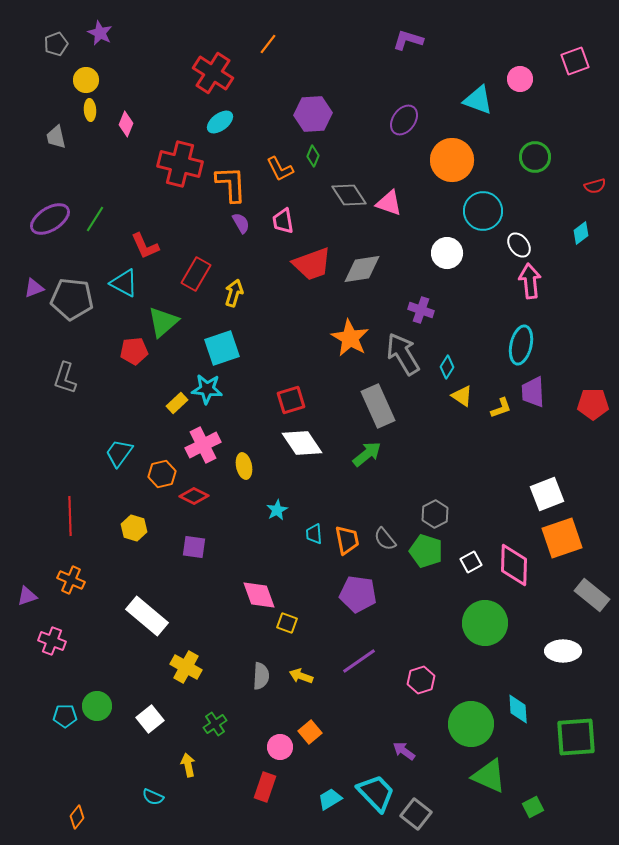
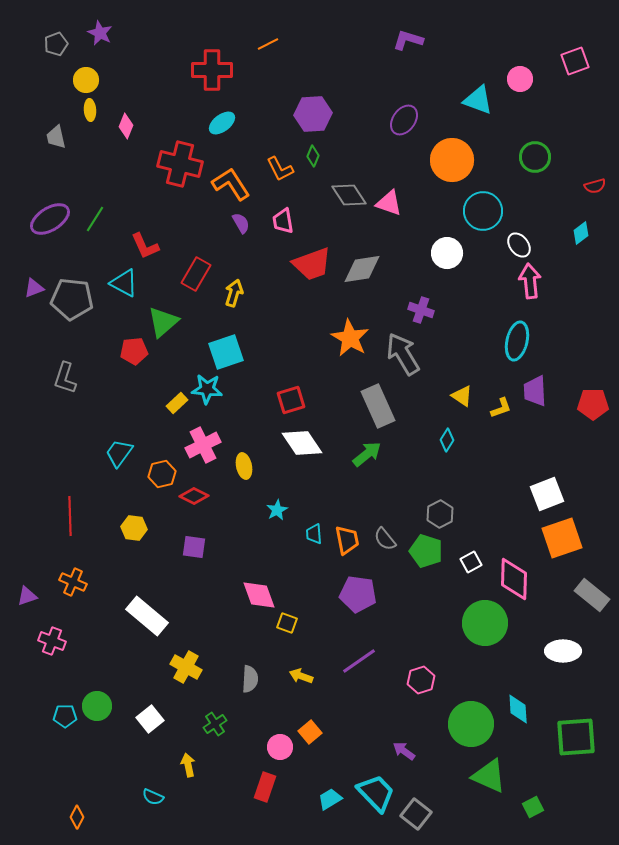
orange line at (268, 44): rotated 25 degrees clockwise
red cross at (213, 73): moved 1 px left, 3 px up; rotated 33 degrees counterclockwise
cyan ellipse at (220, 122): moved 2 px right, 1 px down
pink diamond at (126, 124): moved 2 px down
orange L-shape at (231, 184): rotated 30 degrees counterclockwise
cyan ellipse at (521, 345): moved 4 px left, 4 px up
cyan square at (222, 348): moved 4 px right, 4 px down
cyan diamond at (447, 367): moved 73 px down
purple trapezoid at (533, 392): moved 2 px right, 1 px up
gray hexagon at (435, 514): moved 5 px right
yellow hexagon at (134, 528): rotated 10 degrees counterclockwise
pink diamond at (514, 565): moved 14 px down
orange cross at (71, 580): moved 2 px right, 2 px down
gray semicircle at (261, 676): moved 11 px left, 3 px down
orange diamond at (77, 817): rotated 10 degrees counterclockwise
